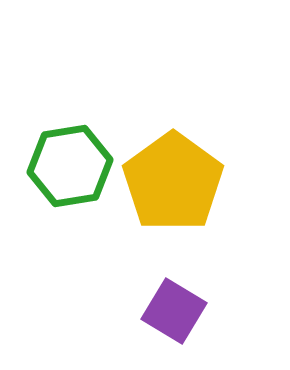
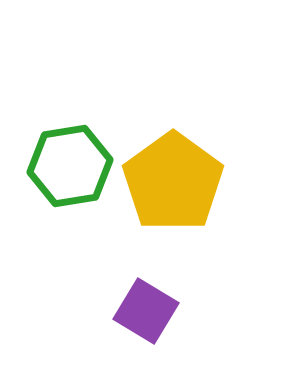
purple square: moved 28 px left
